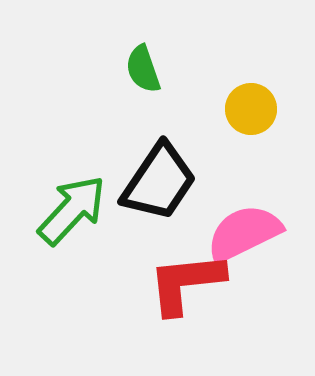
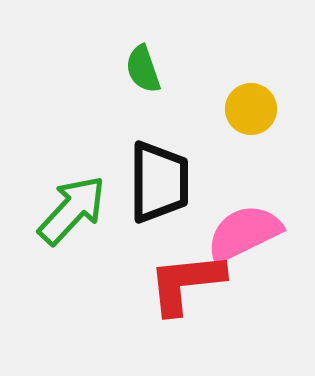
black trapezoid: rotated 34 degrees counterclockwise
